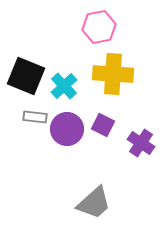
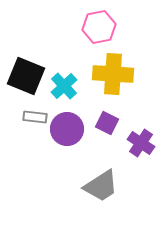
purple square: moved 4 px right, 2 px up
gray trapezoid: moved 7 px right, 17 px up; rotated 9 degrees clockwise
